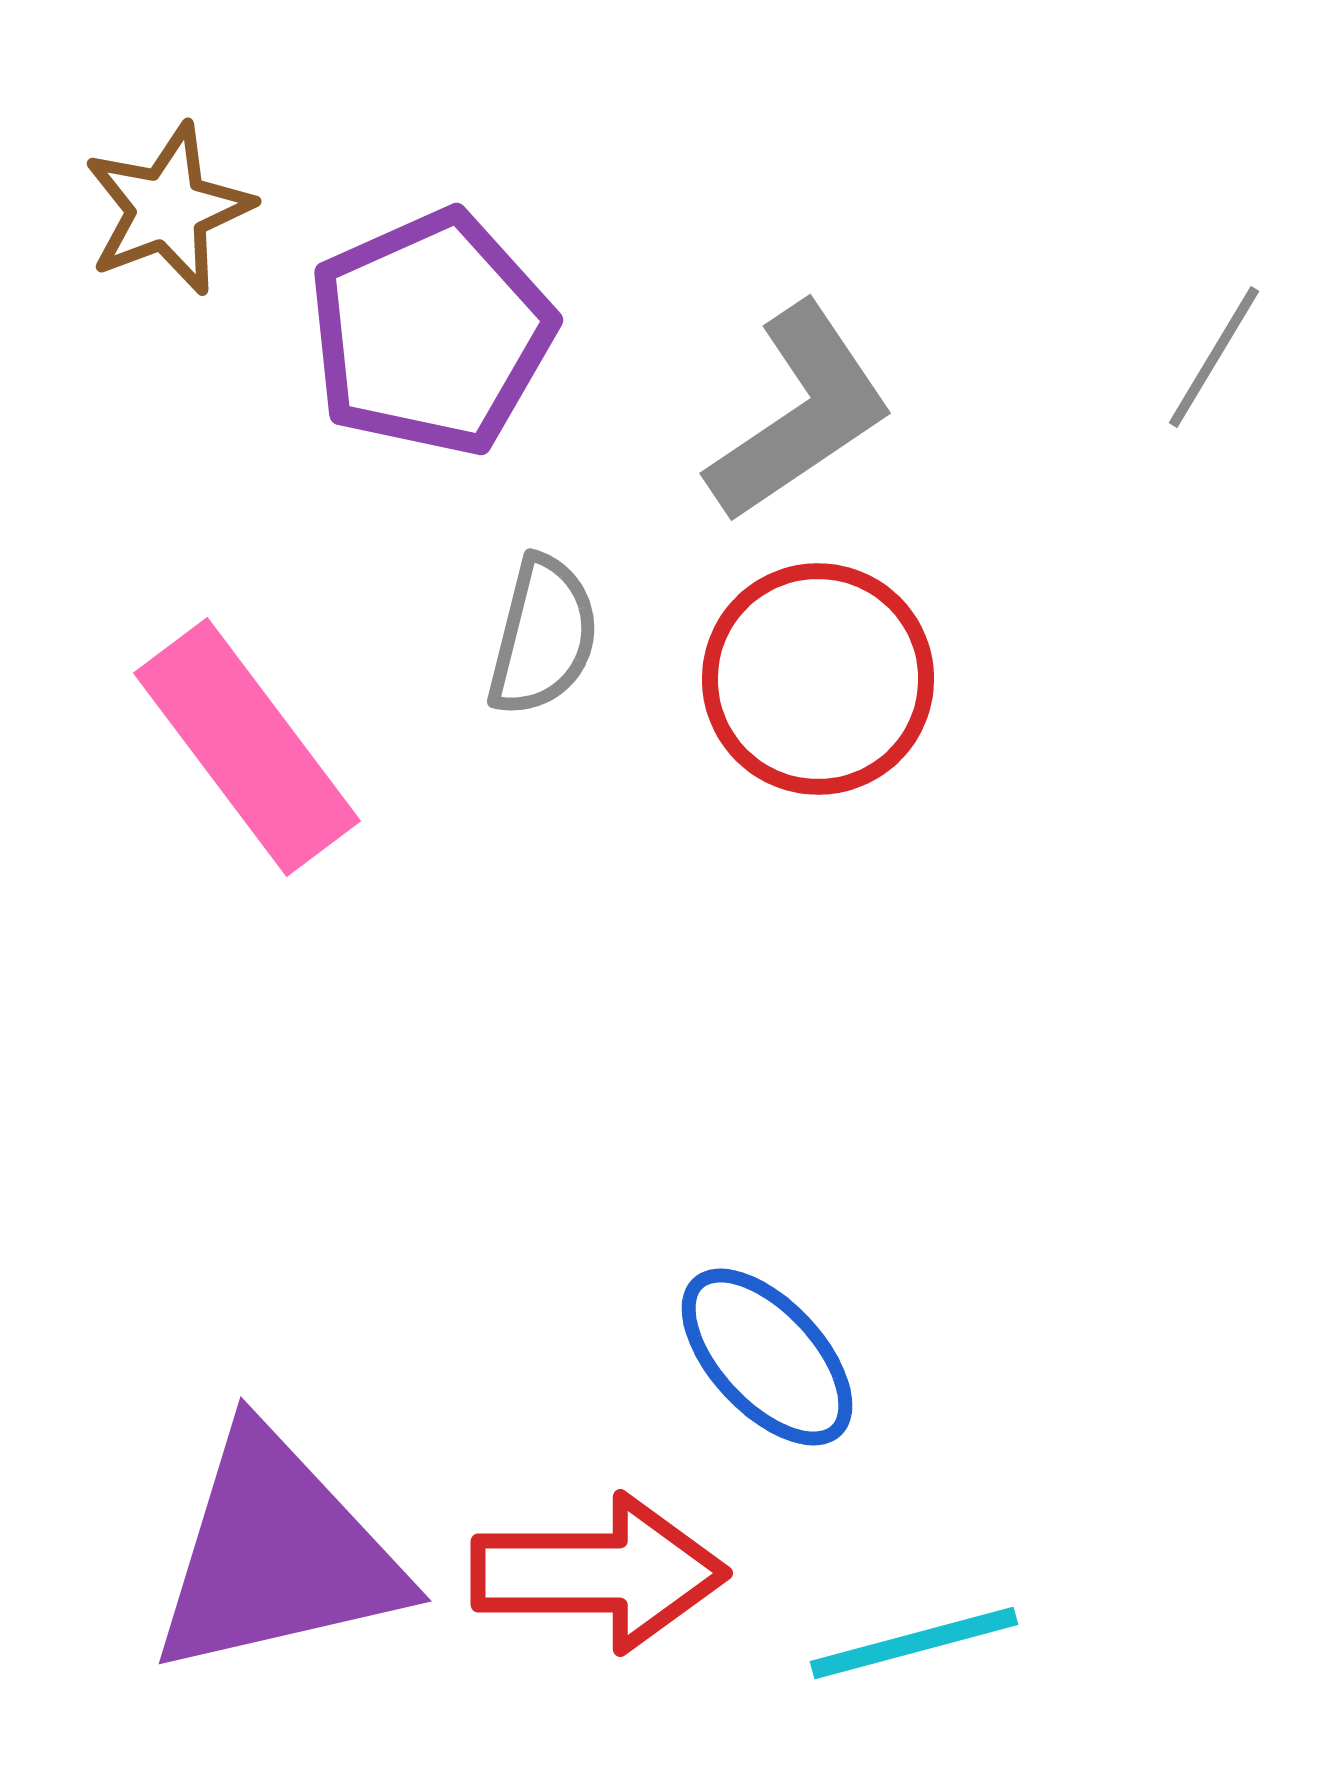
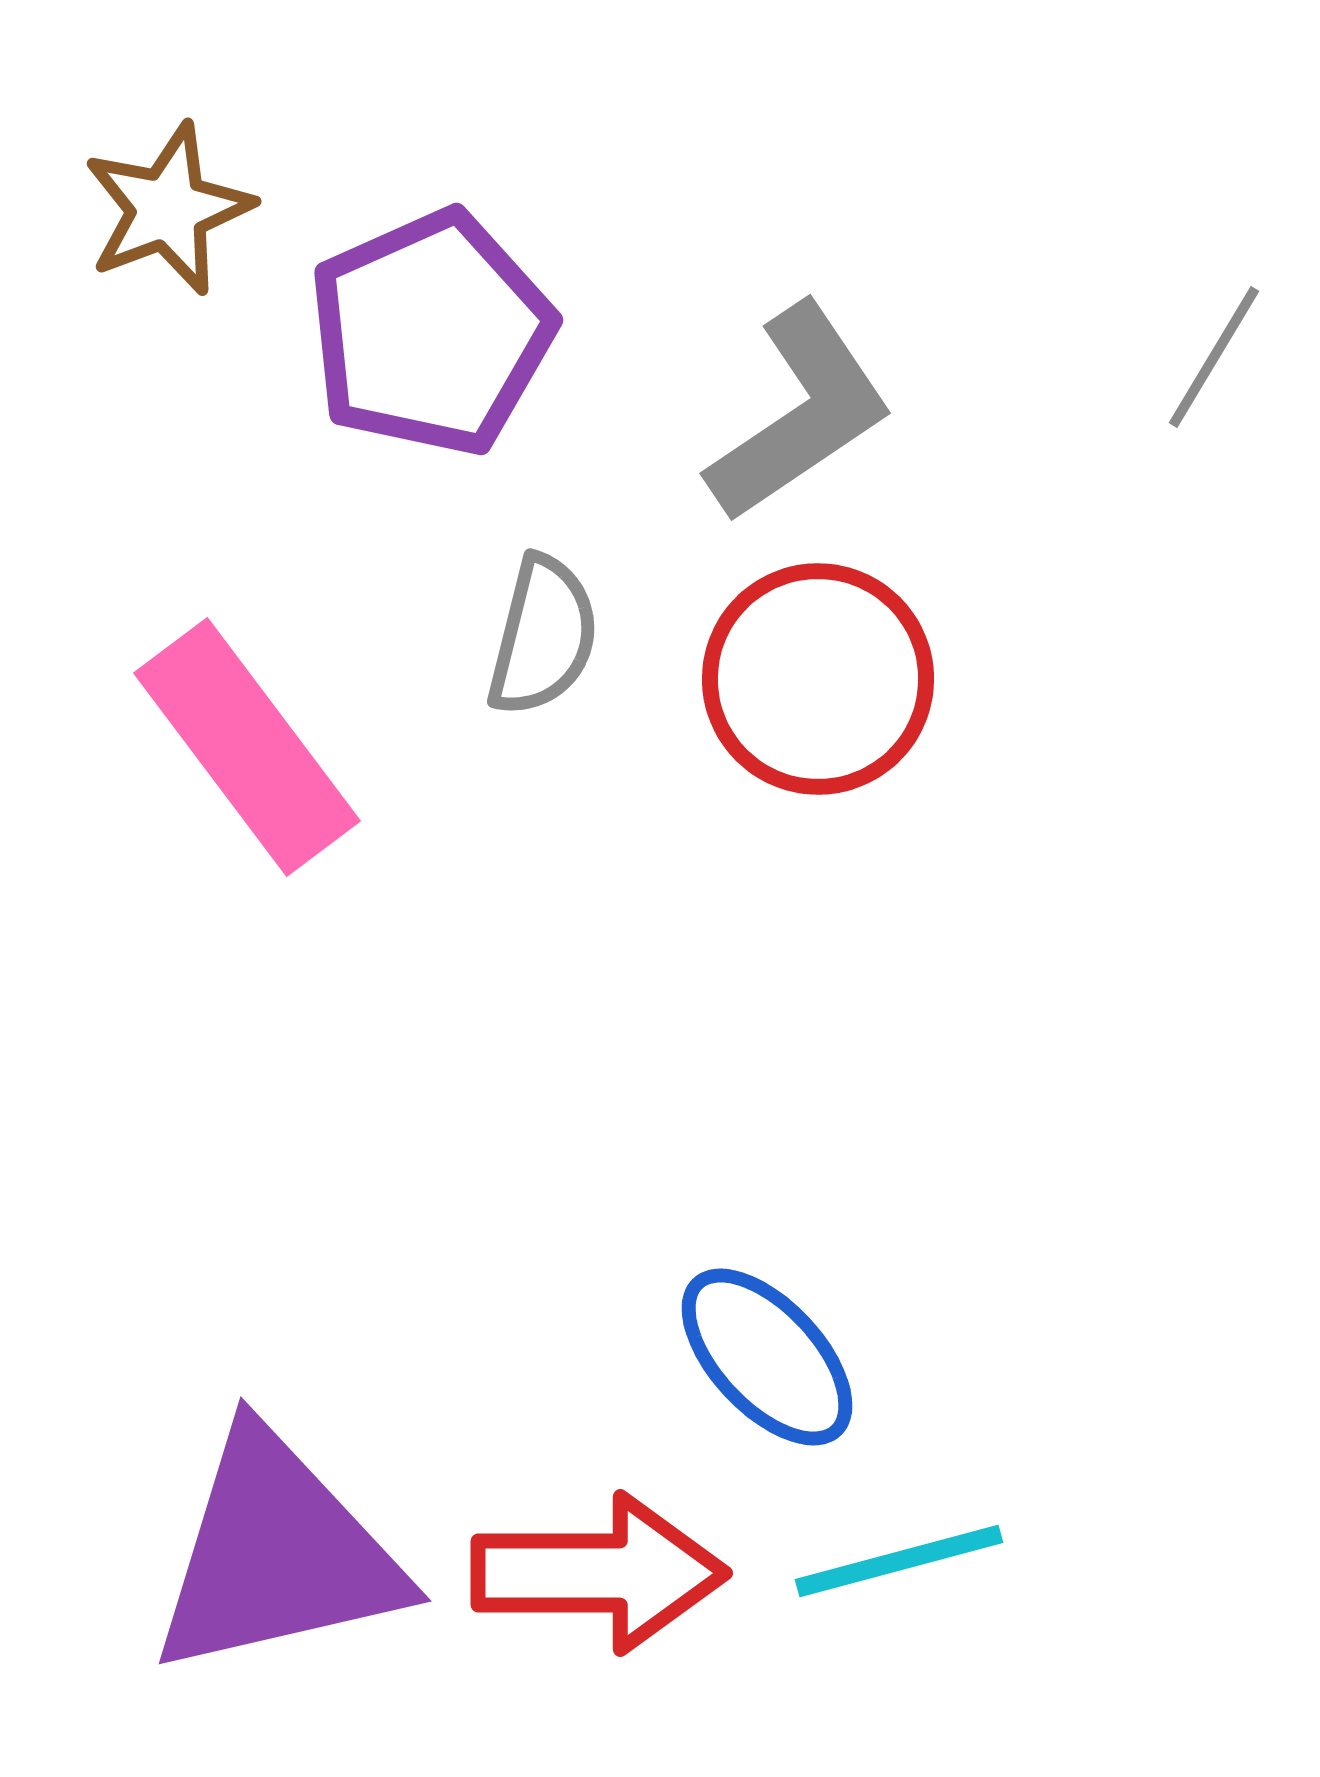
cyan line: moved 15 px left, 82 px up
